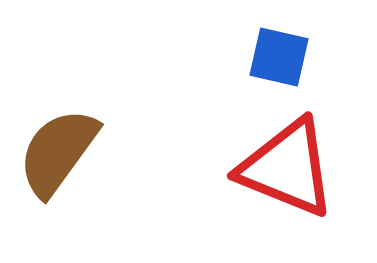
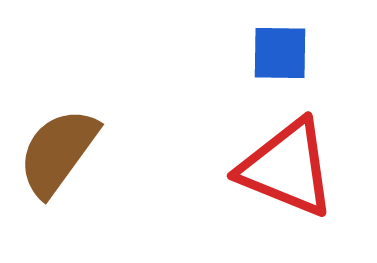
blue square: moved 1 px right, 4 px up; rotated 12 degrees counterclockwise
